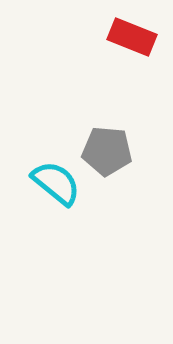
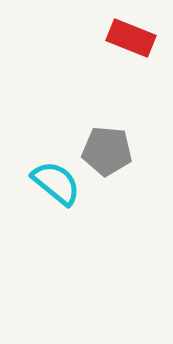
red rectangle: moved 1 px left, 1 px down
